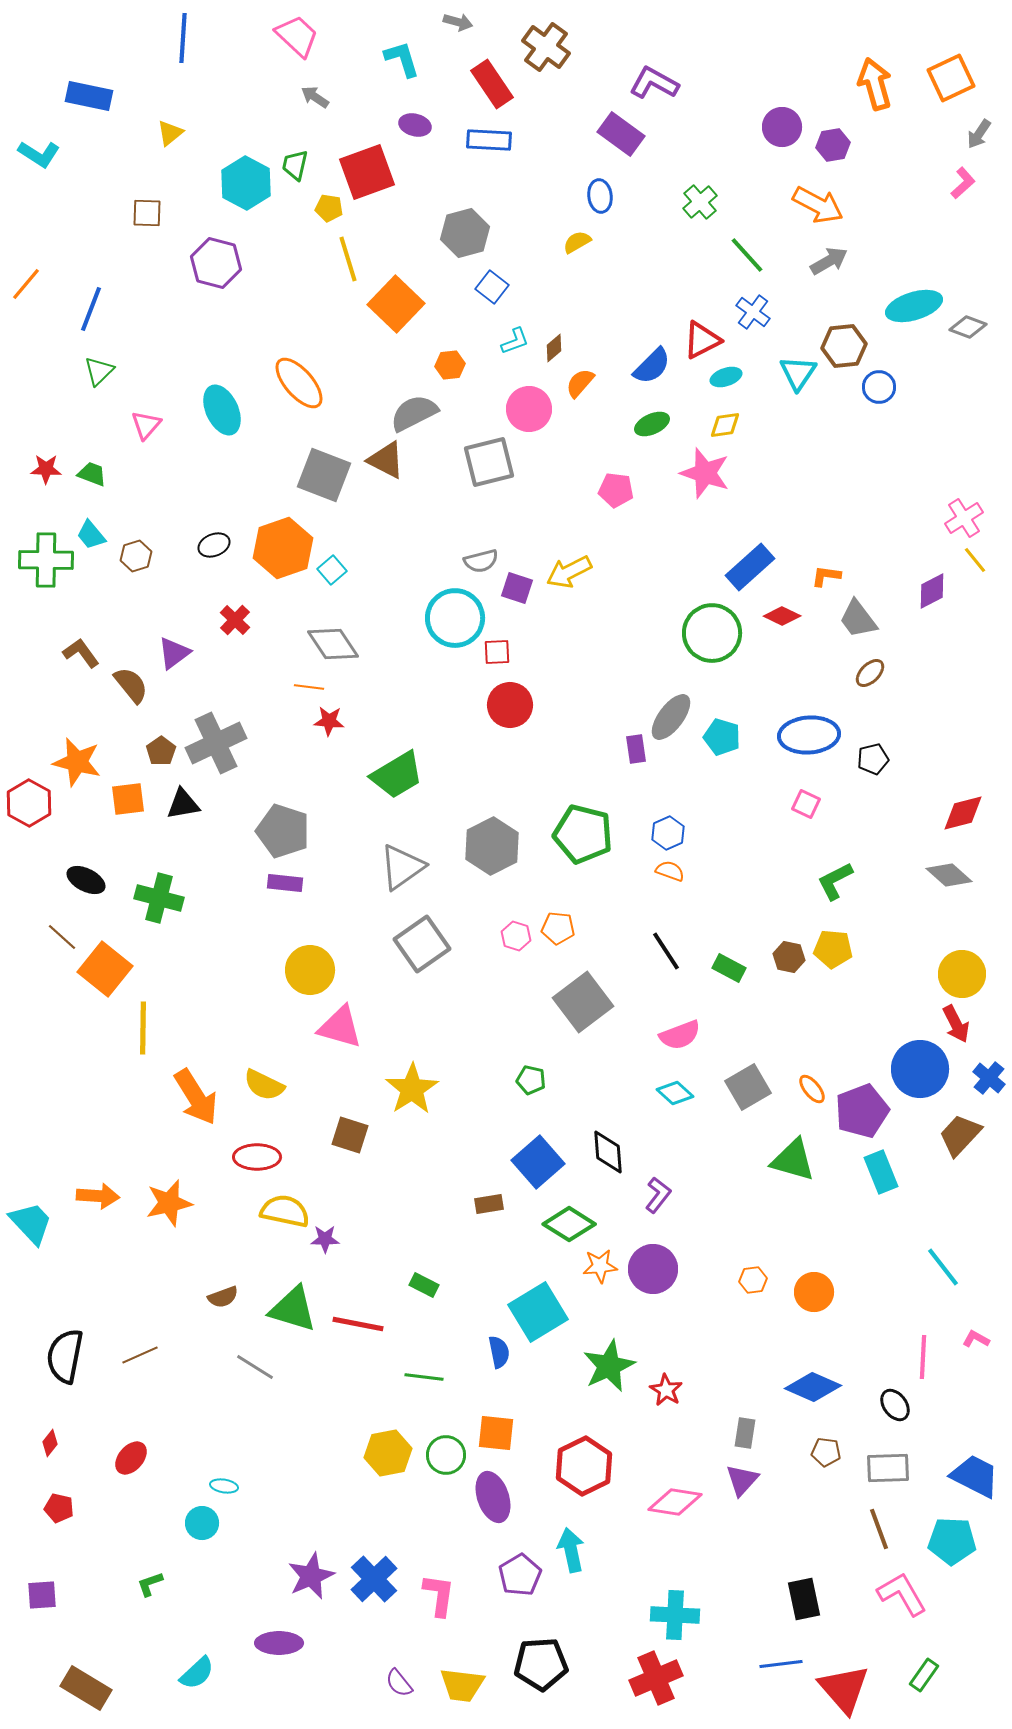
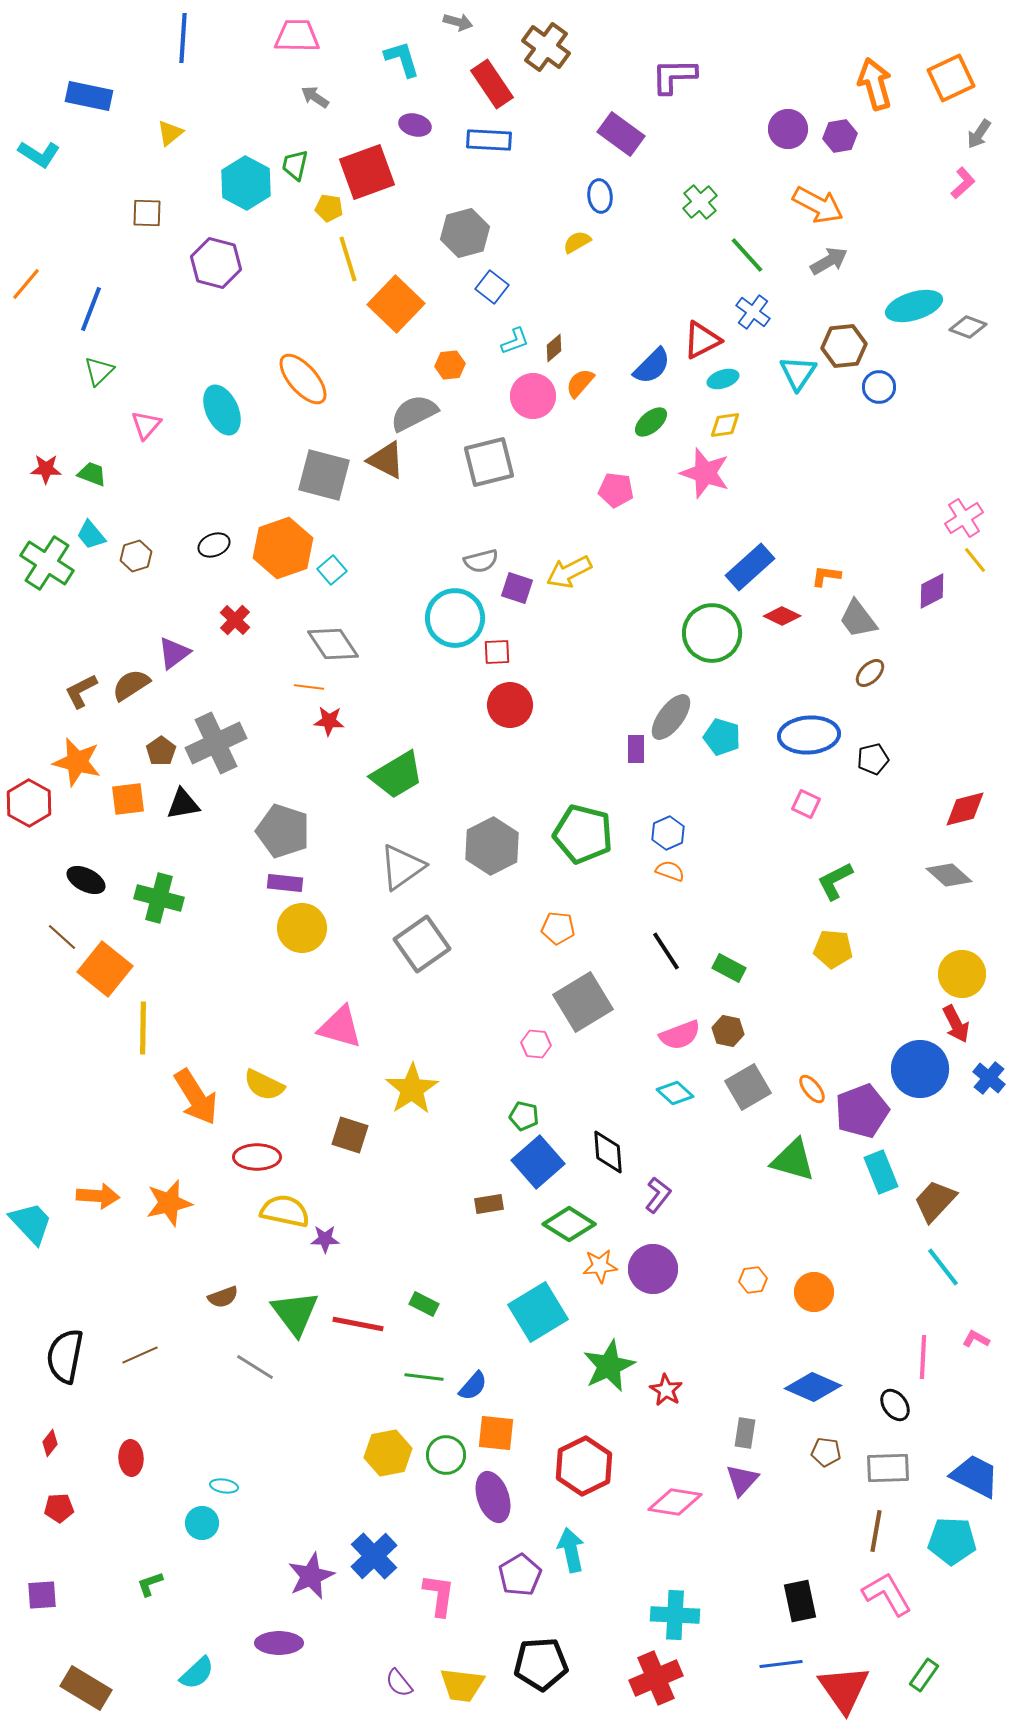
pink trapezoid at (297, 36): rotated 42 degrees counterclockwise
purple L-shape at (654, 83): moved 20 px right, 7 px up; rotated 30 degrees counterclockwise
purple circle at (782, 127): moved 6 px right, 2 px down
purple hexagon at (833, 145): moved 7 px right, 9 px up
cyan ellipse at (726, 377): moved 3 px left, 2 px down
orange ellipse at (299, 383): moved 4 px right, 4 px up
pink circle at (529, 409): moved 4 px right, 13 px up
green ellipse at (652, 424): moved 1 px left, 2 px up; rotated 16 degrees counterclockwise
gray square at (324, 475): rotated 6 degrees counterclockwise
green cross at (46, 560): moved 1 px right, 3 px down; rotated 32 degrees clockwise
brown L-shape at (81, 653): moved 38 px down; rotated 81 degrees counterclockwise
brown semicircle at (131, 685): rotated 84 degrees counterclockwise
purple rectangle at (636, 749): rotated 8 degrees clockwise
red diamond at (963, 813): moved 2 px right, 4 px up
pink hexagon at (516, 936): moved 20 px right, 108 px down; rotated 12 degrees counterclockwise
brown hexagon at (789, 957): moved 61 px left, 74 px down
yellow circle at (310, 970): moved 8 px left, 42 px up
gray square at (583, 1002): rotated 6 degrees clockwise
green pentagon at (531, 1080): moved 7 px left, 36 px down
brown trapezoid at (960, 1135): moved 25 px left, 66 px down
green rectangle at (424, 1285): moved 19 px down
green triangle at (293, 1309): moved 2 px right, 4 px down; rotated 36 degrees clockwise
blue semicircle at (499, 1352): moved 26 px left, 34 px down; rotated 52 degrees clockwise
red ellipse at (131, 1458): rotated 44 degrees counterclockwise
red pentagon at (59, 1508): rotated 16 degrees counterclockwise
brown line at (879, 1529): moved 3 px left, 2 px down; rotated 30 degrees clockwise
blue cross at (374, 1579): moved 23 px up
pink L-shape at (902, 1594): moved 15 px left
black rectangle at (804, 1599): moved 4 px left, 2 px down
red triangle at (844, 1689): rotated 6 degrees clockwise
